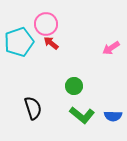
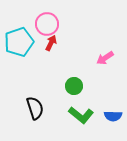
pink circle: moved 1 px right
red arrow: rotated 77 degrees clockwise
pink arrow: moved 6 px left, 10 px down
black semicircle: moved 2 px right
green L-shape: moved 1 px left
